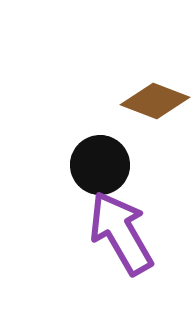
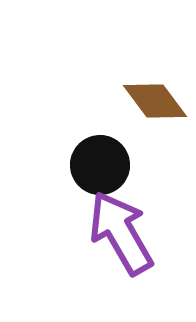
brown diamond: rotated 32 degrees clockwise
